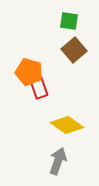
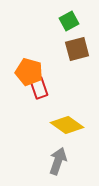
green square: rotated 36 degrees counterclockwise
brown square: moved 3 px right, 1 px up; rotated 25 degrees clockwise
